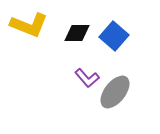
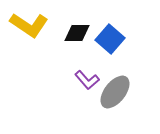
yellow L-shape: rotated 12 degrees clockwise
blue square: moved 4 px left, 3 px down
purple L-shape: moved 2 px down
